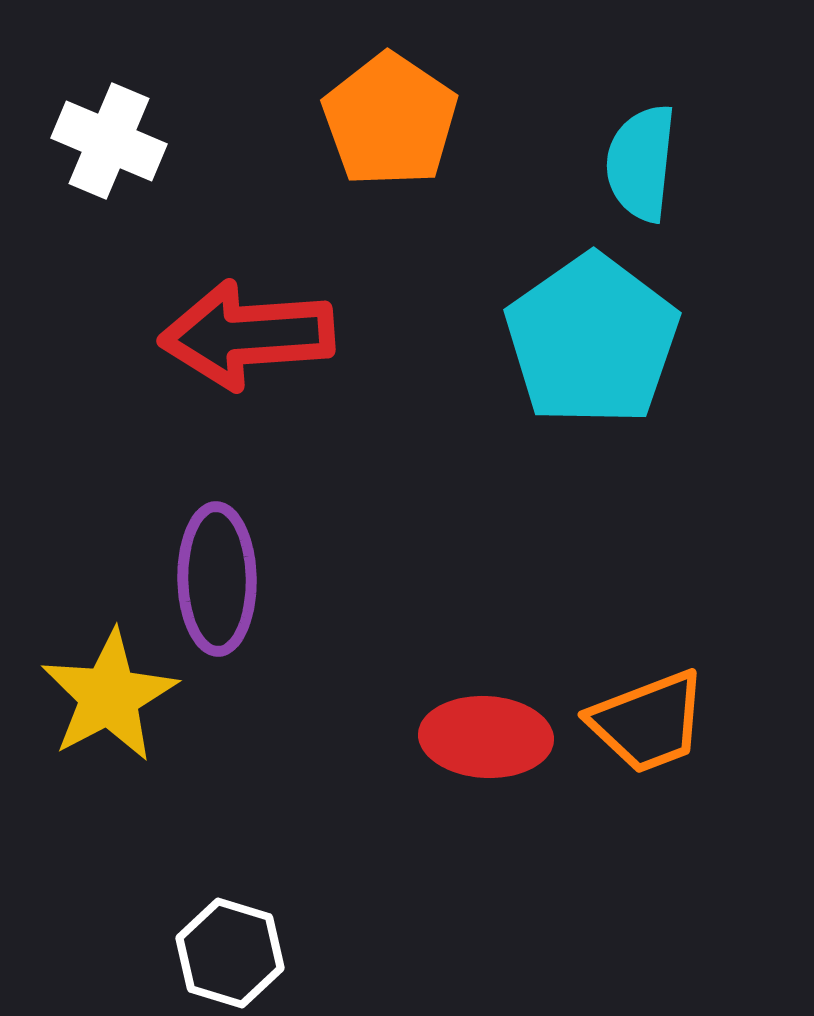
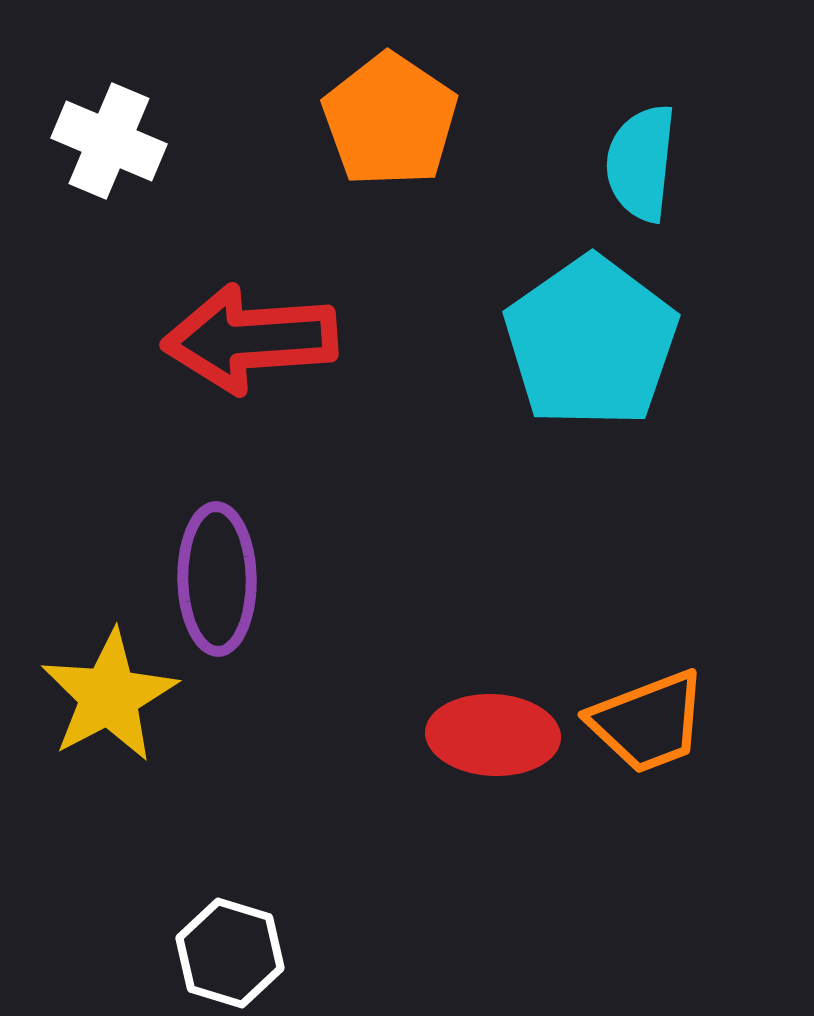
red arrow: moved 3 px right, 4 px down
cyan pentagon: moved 1 px left, 2 px down
red ellipse: moved 7 px right, 2 px up
